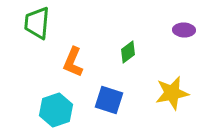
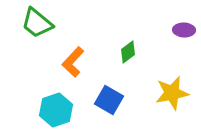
green trapezoid: rotated 56 degrees counterclockwise
orange L-shape: rotated 20 degrees clockwise
blue square: rotated 12 degrees clockwise
